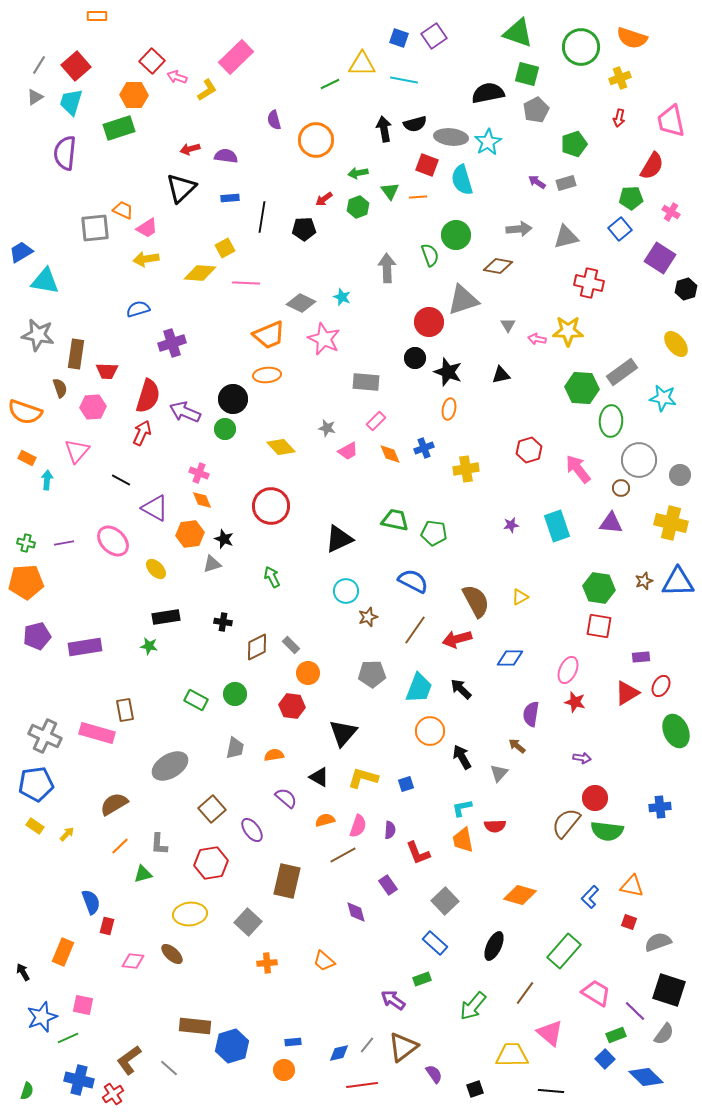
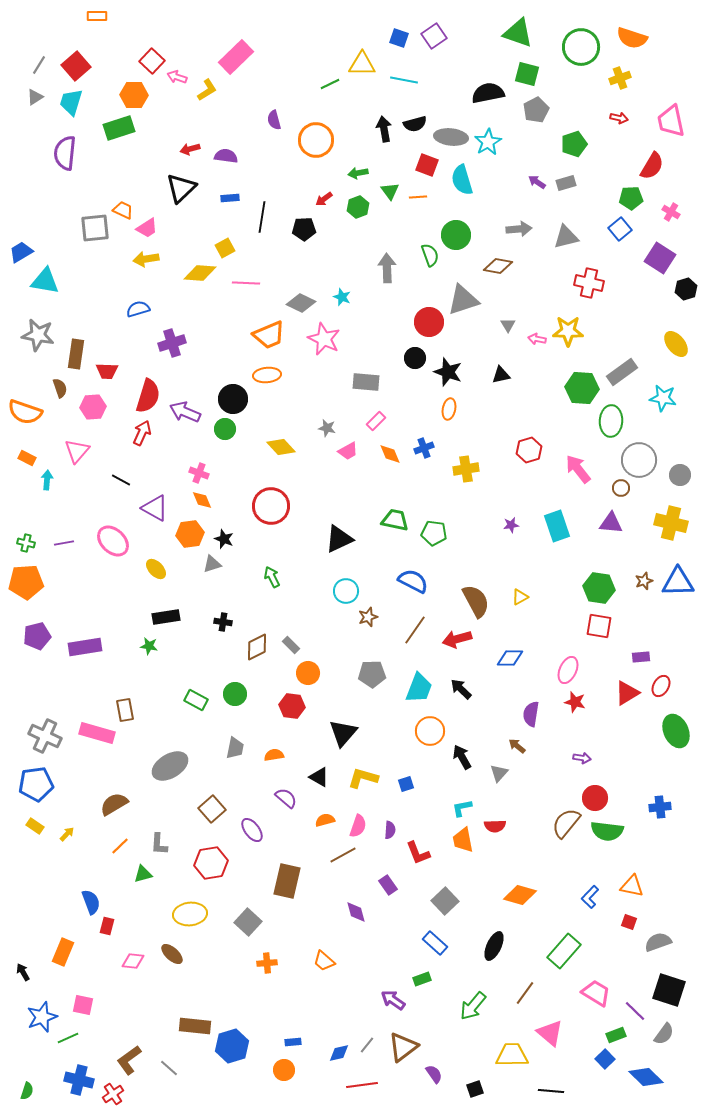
red arrow at (619, 118): rotated 90 degrees counterclockwise
